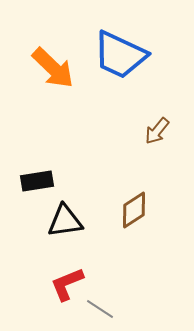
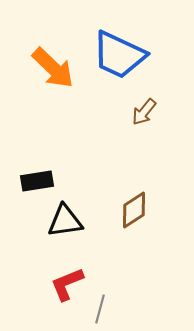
blue trapezoid: moved 1 px left
brown arrow: moved 13 px left, 19 px up
gray line: rotated 72 degrees clockwise
